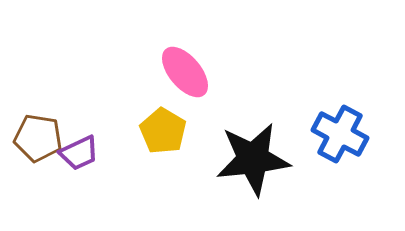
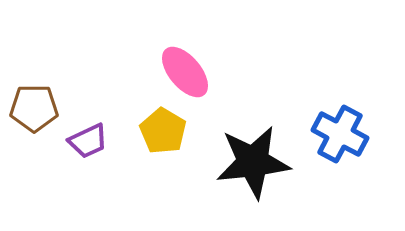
brown pentagon: moved 4 px left, 30 px up; rotated 9 degrees counterclockwise
purple trapezoid: moved 9 px right, 12 px up
black star: moved 3 px down
